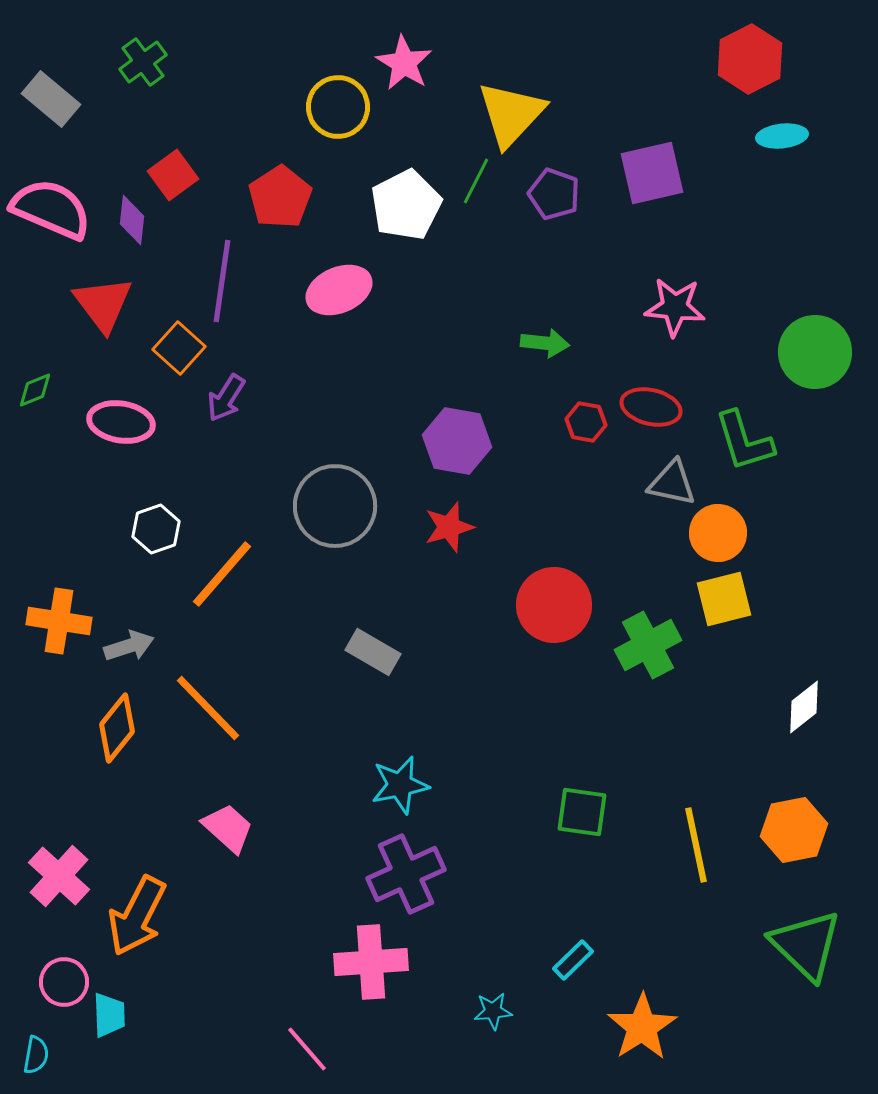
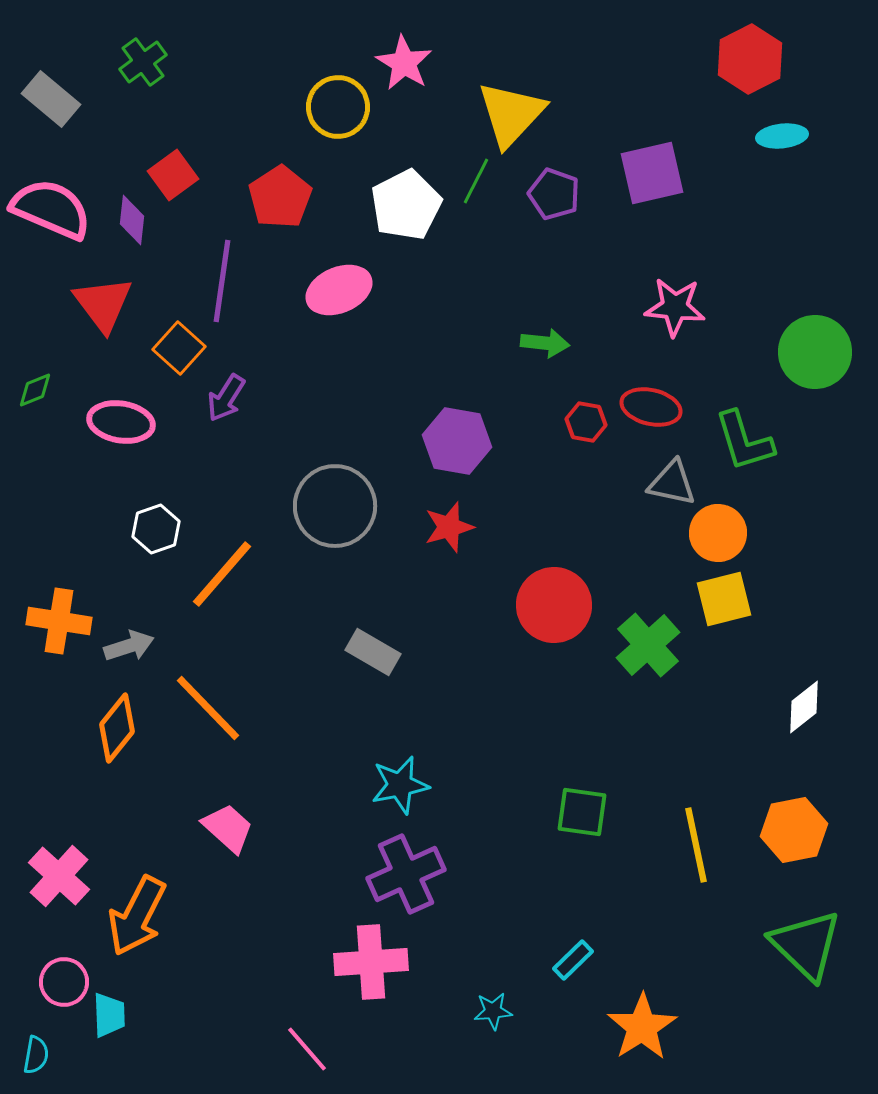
green cross at (648, 645): rotated 14 degrees counterclockwise
